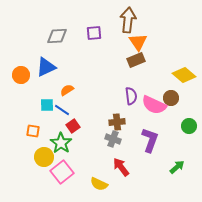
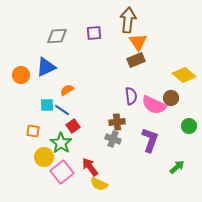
red arrow: moved 31 px left
